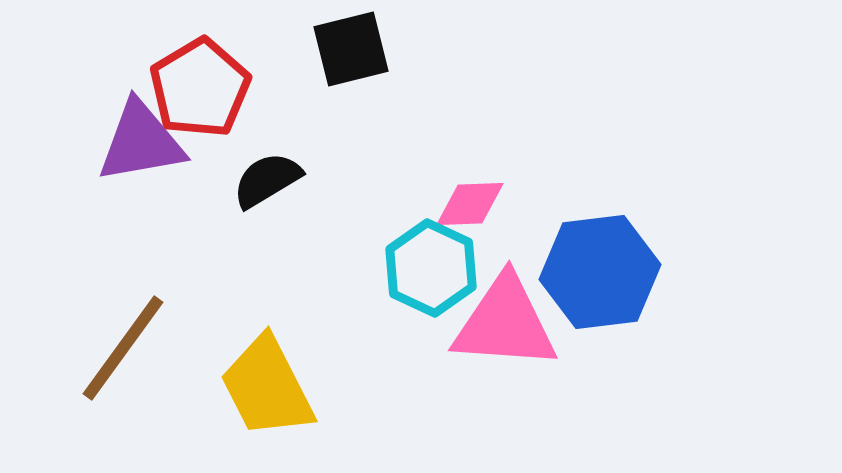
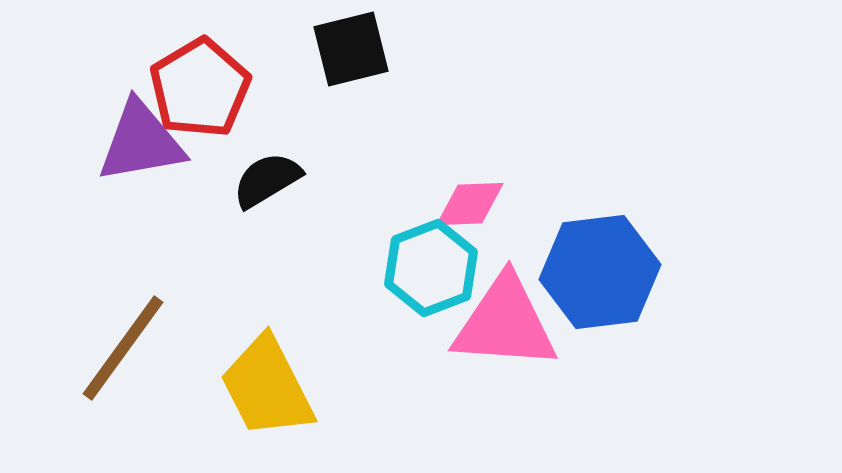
cyan hexagon: rotated 14 degrees clockwise
